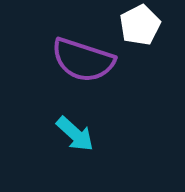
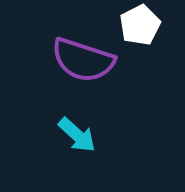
cyan arrow: moved 2 px right, 1 px down
